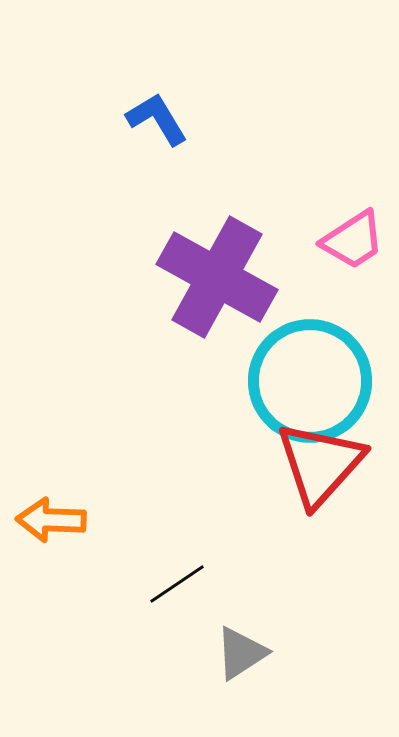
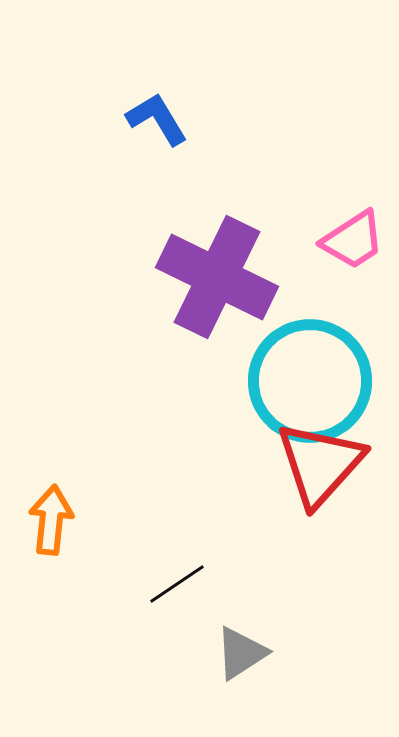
purple cross: rotated 3 degrees counterclockwise
orange arrow: rotated 94 degrees clockwise
